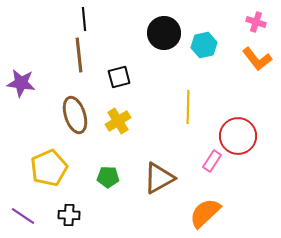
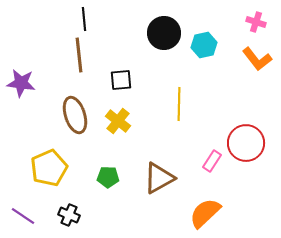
black square: moved 2 px right, 3 px down; rotated 10 degrees clockwise
yellow line: moved 9 px left, 3 px up
yellow cross: rotated 20 degrees counterclockwise
red circle: moved 8 px right, 7 px down
black cross: rotated 20 degrees clockwise
